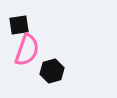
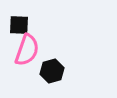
black square: rotated 10 degrees clockwise
